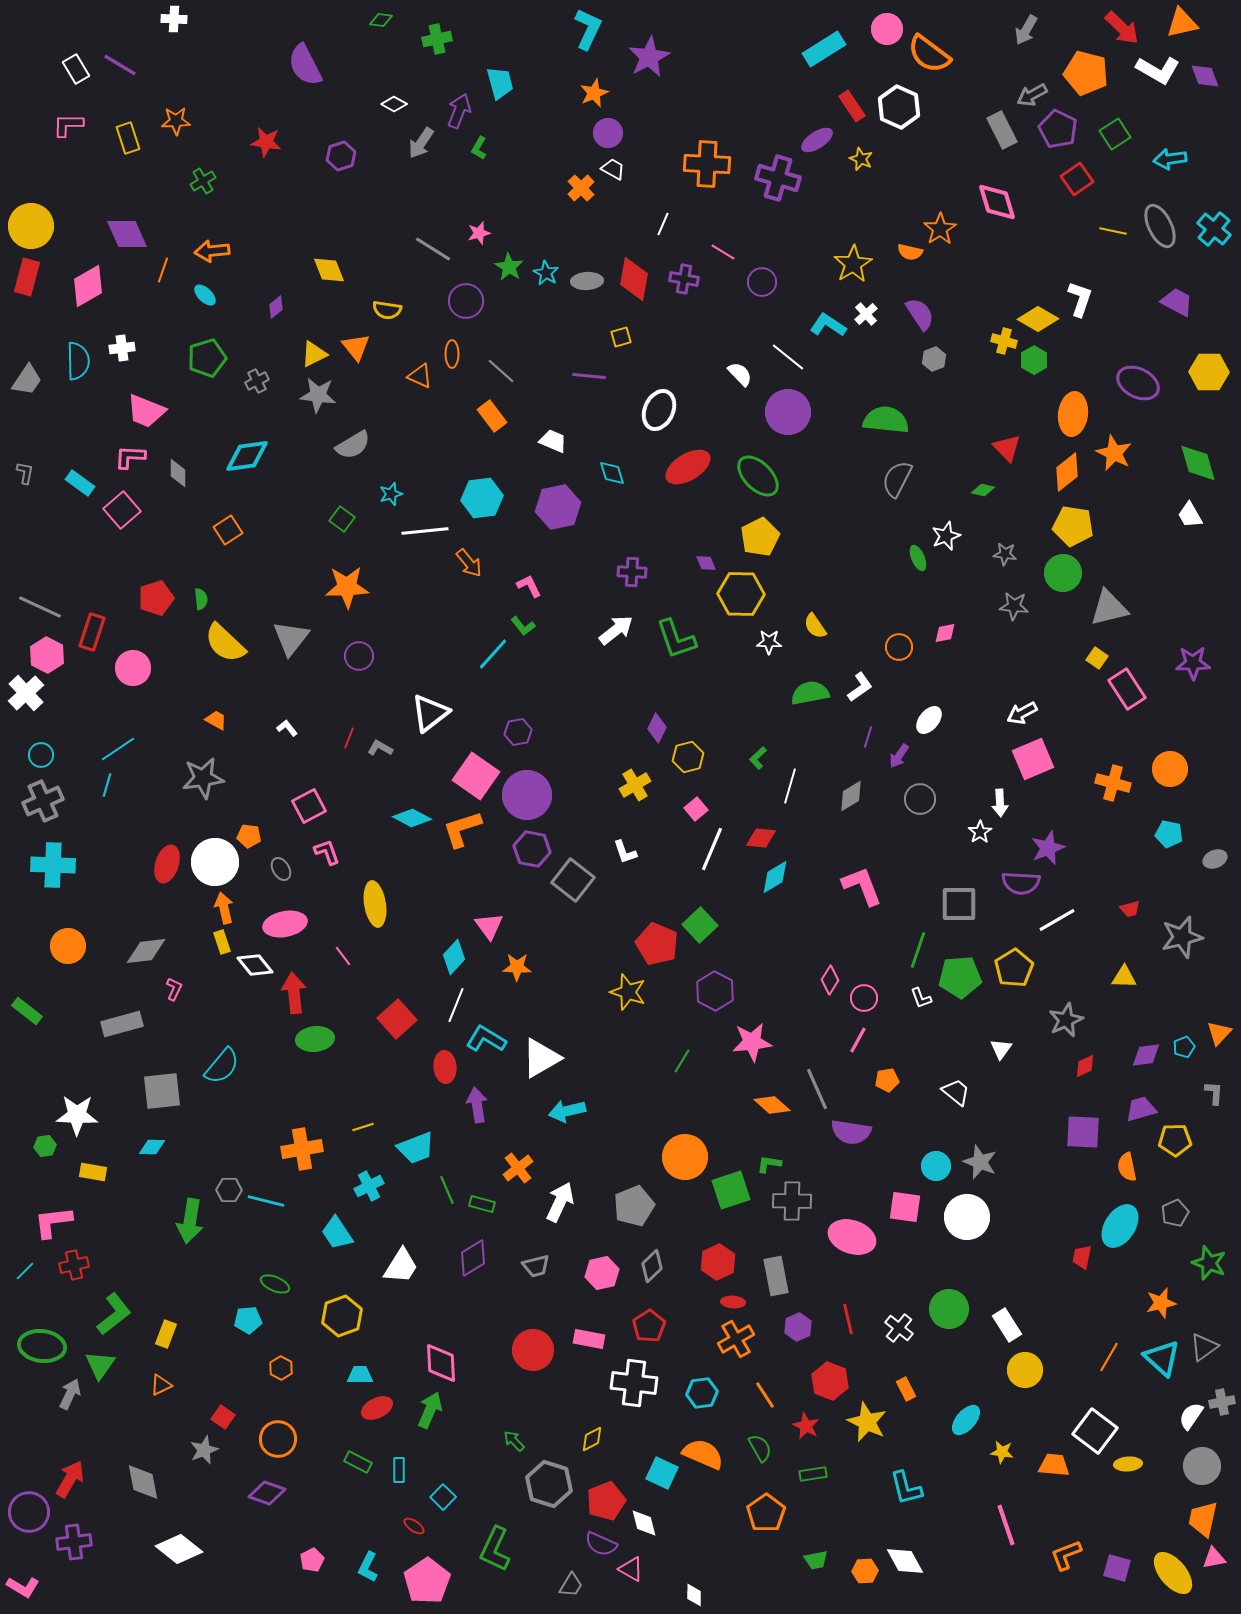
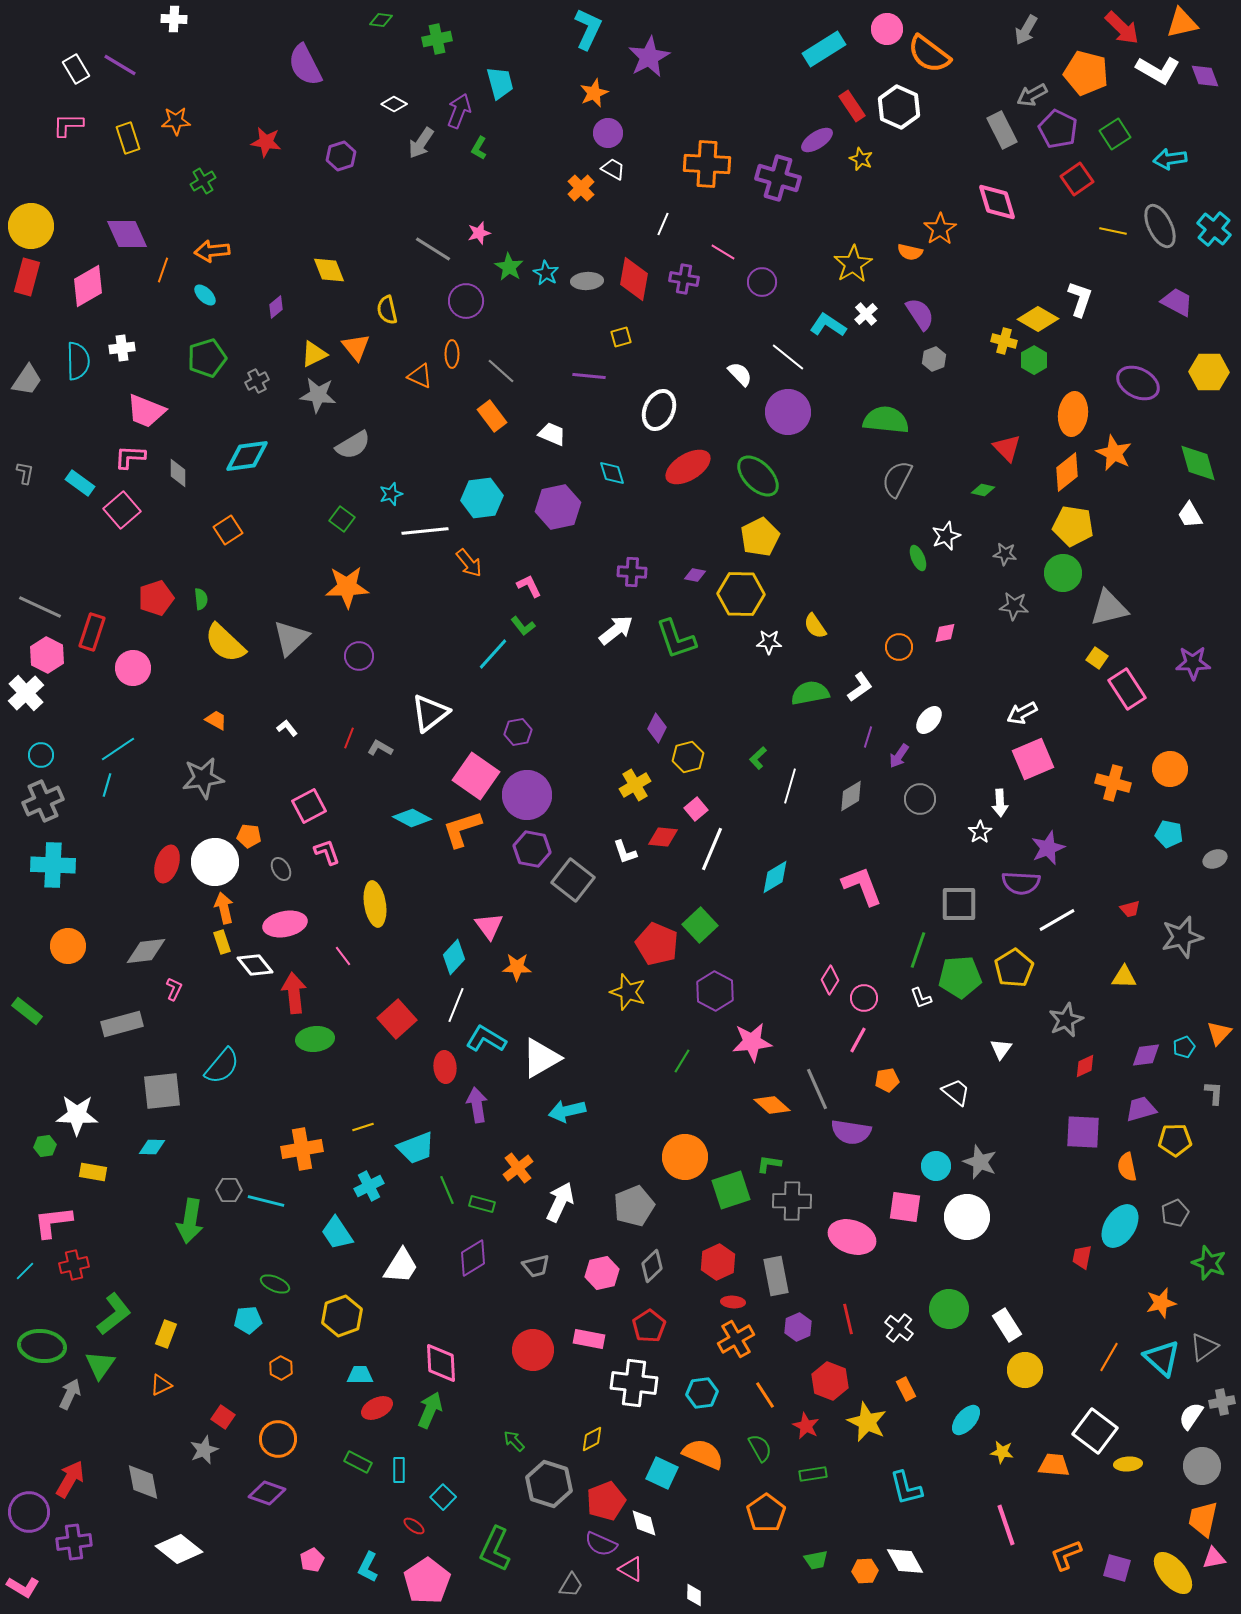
yellow semicircle at (387, 310): rotated 68 degrees clockwise
white trapezoid at (553, 441): moved 1 px left, 7 px up
purple diamond at (706, 563): moved 11 px left, 12 px down; rotated 55 degrees counterclockwise
gray triangle at (291, 638): rotated 9 degrees clockwise
red diamond at (761, 838): moved 98 px left, 1 px up
